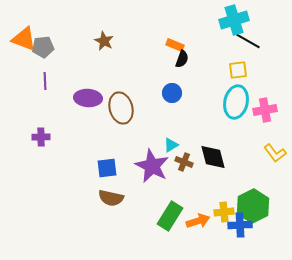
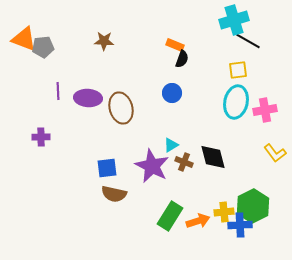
brown star: rotated 24 degrees counterclockwise
purple line: moved 13 px right, 10 px down
brown semicircle: moved 3 px right, 4 px up
